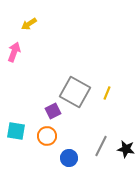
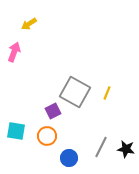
gray line: moved 1 px down
